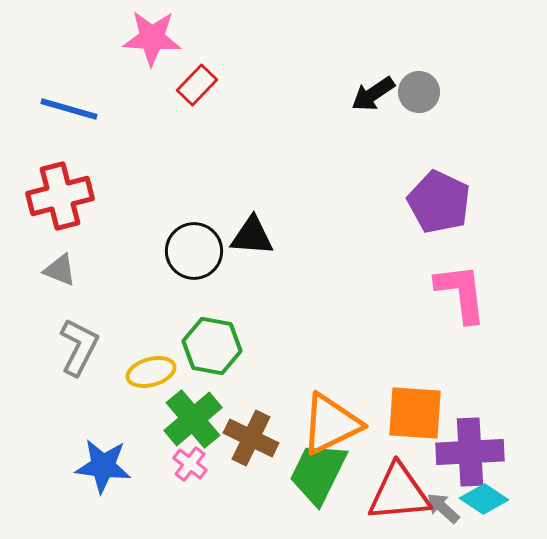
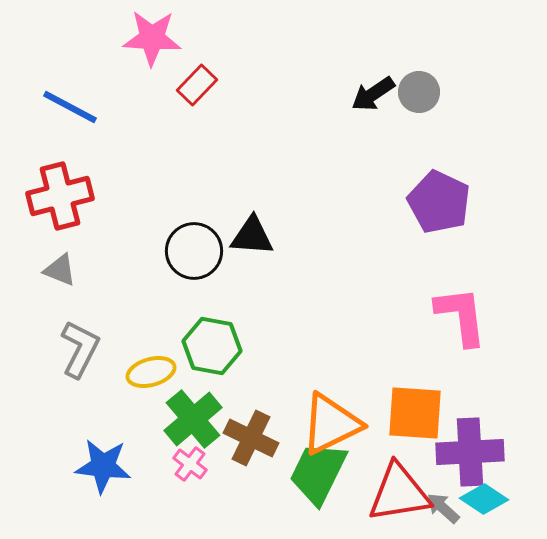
blue line: moved 1 px right, 2 px up; rotated 12 degrees clockwise
pink L-shape: moved 23 px down
gray L-shape: moved 1 px right, 2 px down
red triangle: rotated 4 degrees counterclockwise
